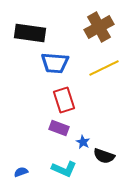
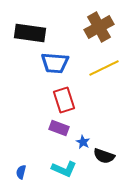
blue semicircle: rotated 56 degrees counterclockwise
